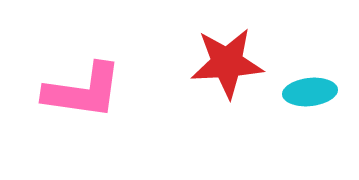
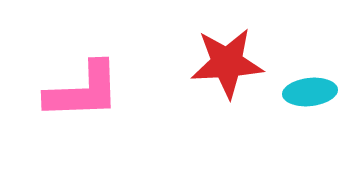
pink L-shape: rotated 10 degrees counterclockwise
